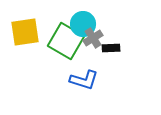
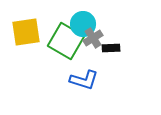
yellow square: moved 1 px right
